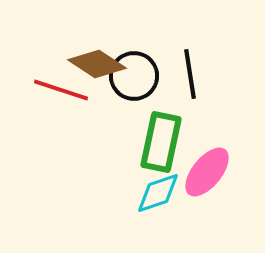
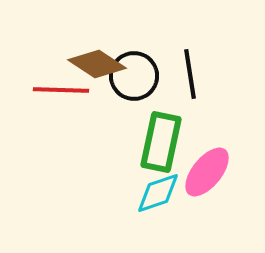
red line: rotated 16 degrees counterclockwise
